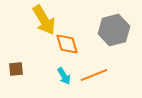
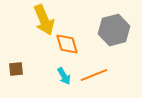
yellow arrow: rotated 8 degrees clockwise
